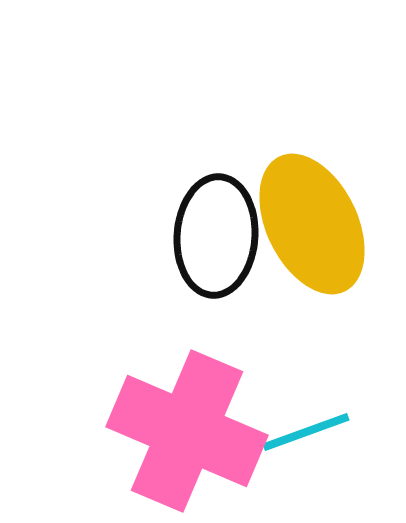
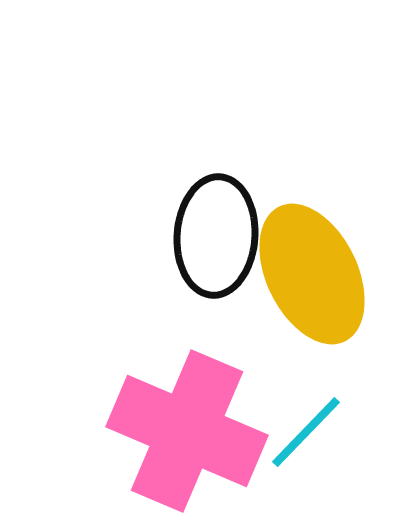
yellow ellipse: moved 50 px down
cyan line: rotated 26 degrees counterclockwise
